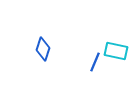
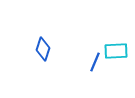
cyan rectangle: rotated 15 degrees counterclockwise
